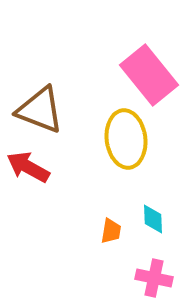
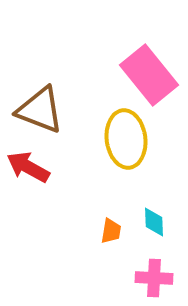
cyan diamond: moved 1 px right, 3 px down
pink cross: rotated 9 degrees counterclockwise
